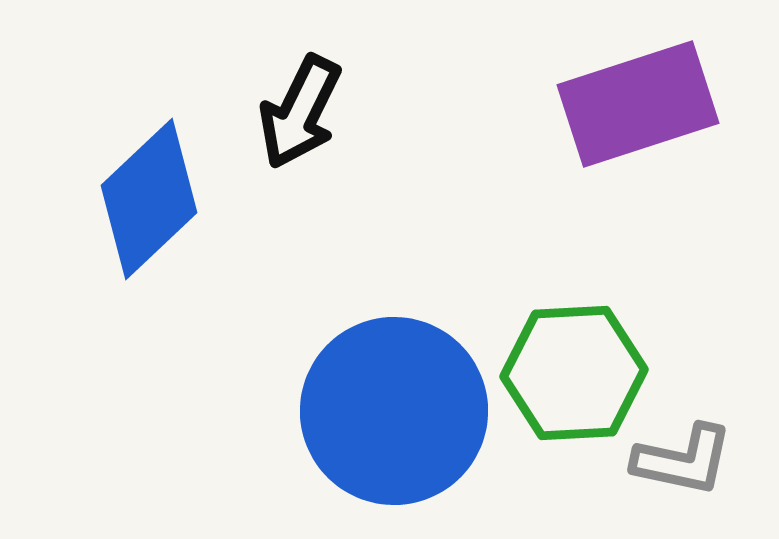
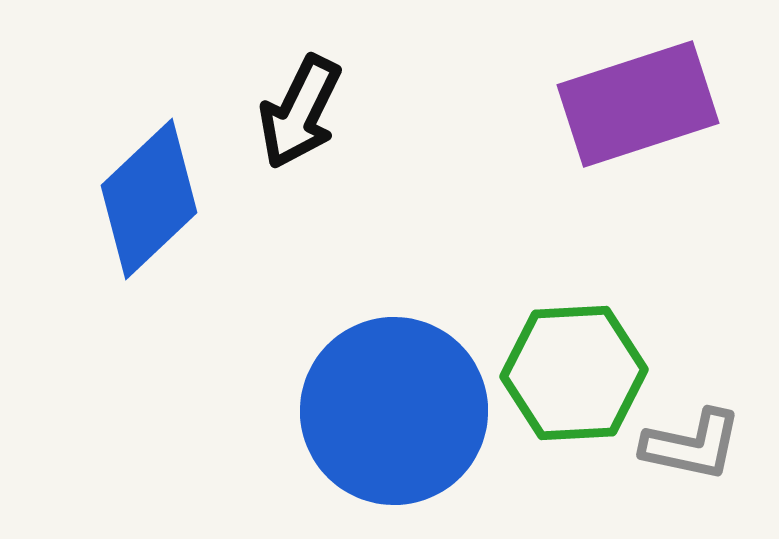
gray L-shape: moved 9 px right, 15 px up
